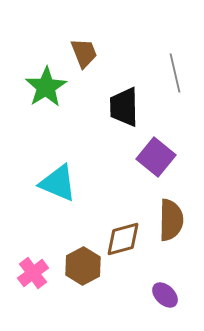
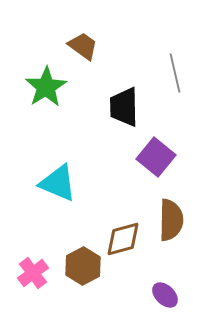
brown trapezoid: moved 1 px left, 7 px up; rotated 32 degrees counterclockwise
